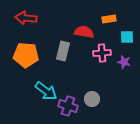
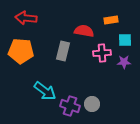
orange rectangle: moved 2 px right, 1 px down
red semicircle: moved 1 px up
cyan square: moved 2 px left, 3 px down
orange pentagon: moved 5 px left, 4 px up
purple star: rotated 16 degrees counterclockwise
cyan arrow: moved 1 px left
gray circle: moved 5 px down
purple cross: moved 2 px right
